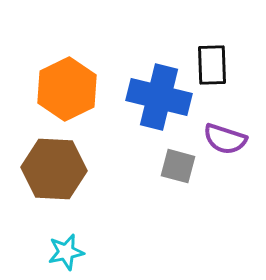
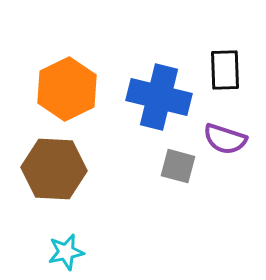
black rectangle: moved 13 px right, 5 px down
